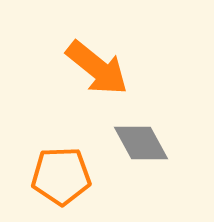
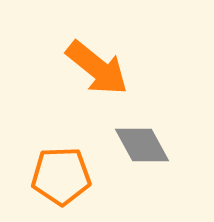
gray diamond: moved 1 px right, 2 px down
